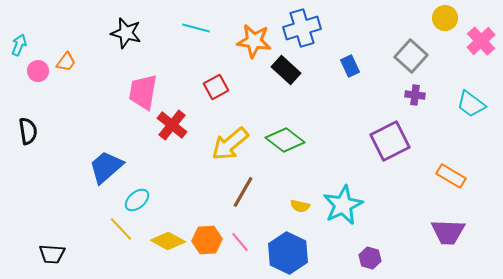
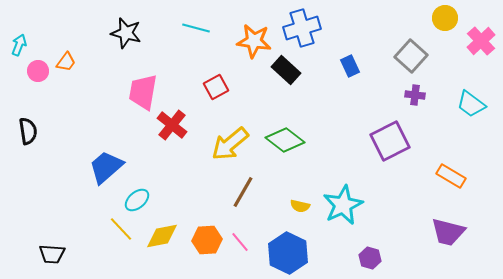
purple trapezoid: rotated 12 degrees clockwise
yellow diamond: moved 6 px left, 5 px up; rotated 40 degrees counterclockwise
